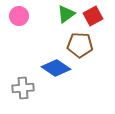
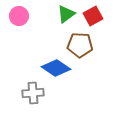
gray cross: moved 10 px right, 5 px down
